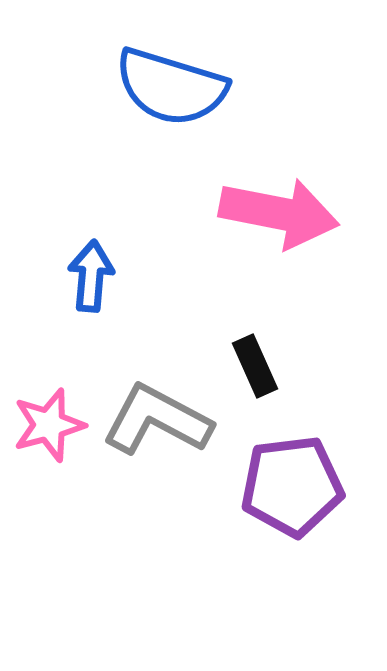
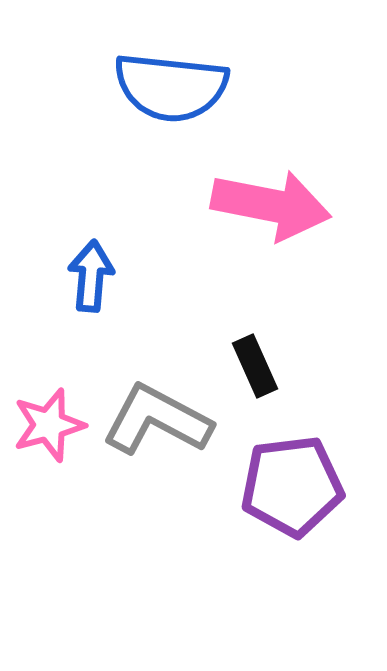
blue semicircle: rotated 11 degrees counterclockwise
pink arrow: moved 8 px left, 8 px up
